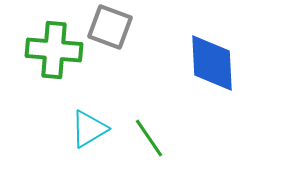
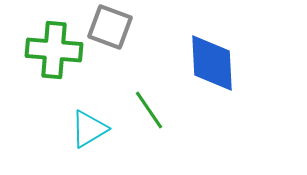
green line: moved 28 px up
